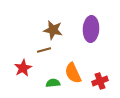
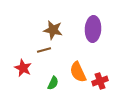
purple ellipse: moved 2 px right
red star: rotated 18 degrees counterclockwise
orange semicircle: moved 5 px right, 1 px up
green semicircle: rotated 120 degrees clockwise
